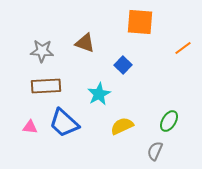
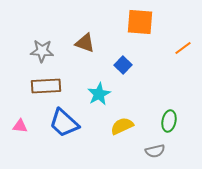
green ellipse: rotated 20 degrees counterclockwise
pink triangle: moved 10 px left, 1 px up
gray semicircle: rotated 126 degrees counterclockwise
